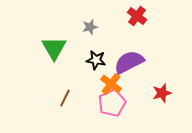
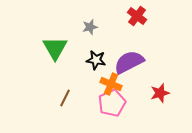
green triangle: moved 1 px right
orange cross: rotated 15 degrees counterclockwise
red star: moved 2 px left
